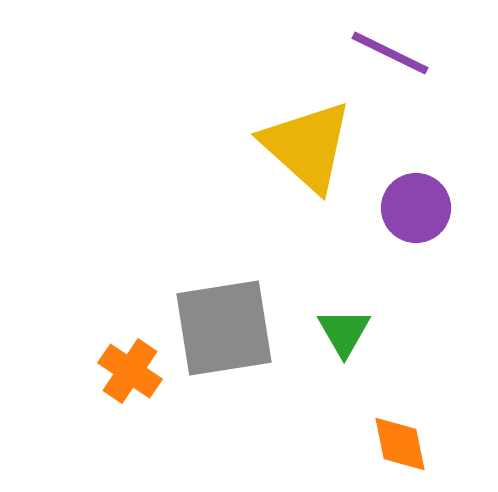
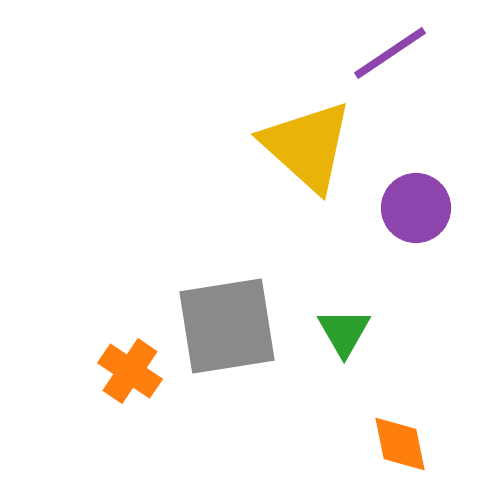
purple line: rotated 60 degrees counterclockwise
gray square: moved 3 px right, 2 px up
